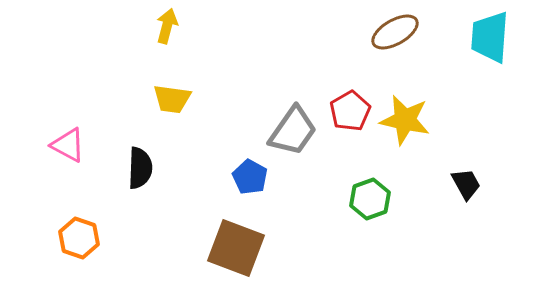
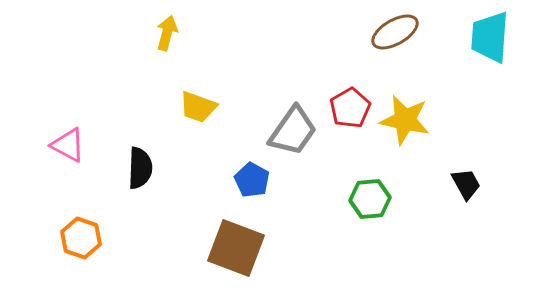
yellow arrow: moved 7 px down
yellow trapezoid: moved 26 px right, 8 px down; rotated 12 degrees clockwise
red pentagon: moved 3 px up
blue pentagon: moved 2 px right, 3 px down
green hexagon: rotated 15 degrees clockwise
orange hexagon: moved 2 px right
